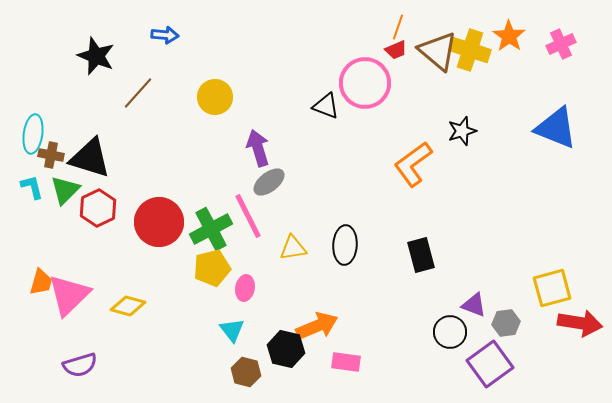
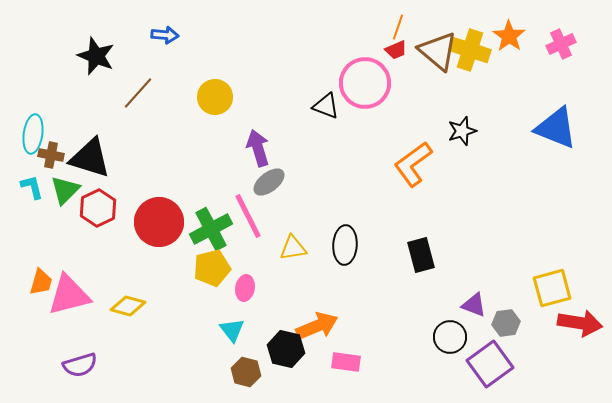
pink triangle at (69, 295): rotated 30 degrees clockwise
black circle at (450, 332): moved 5 px down
